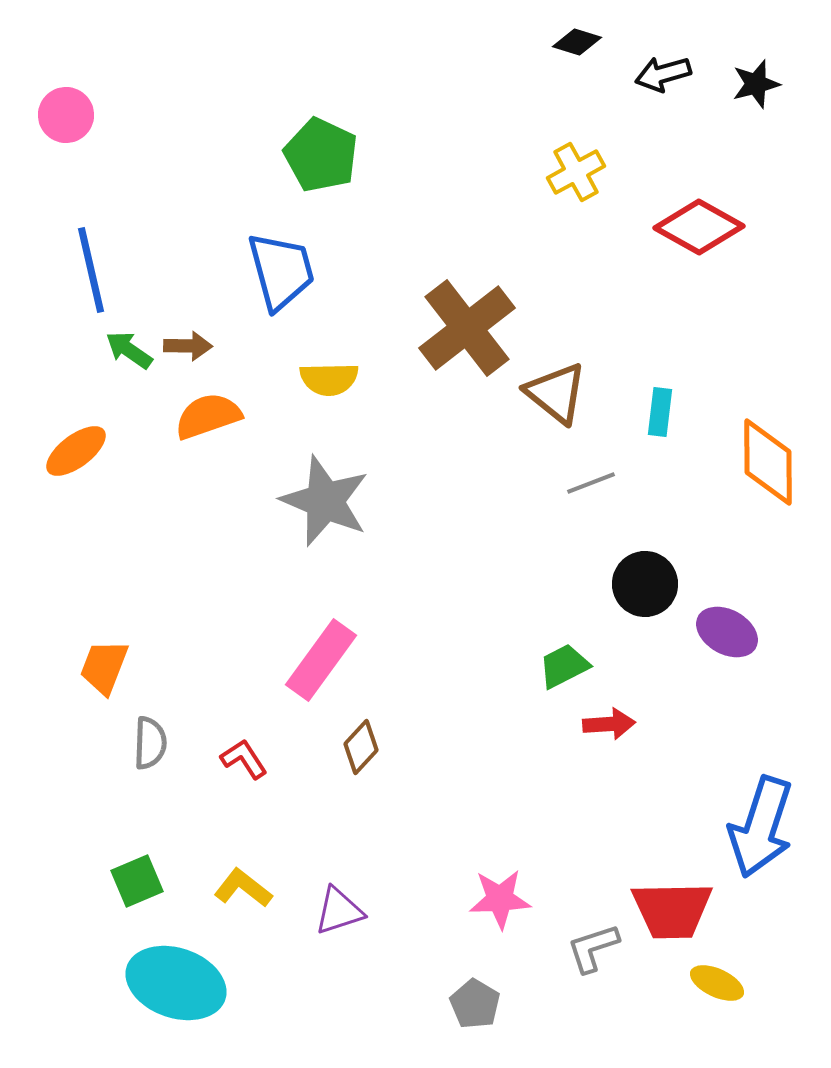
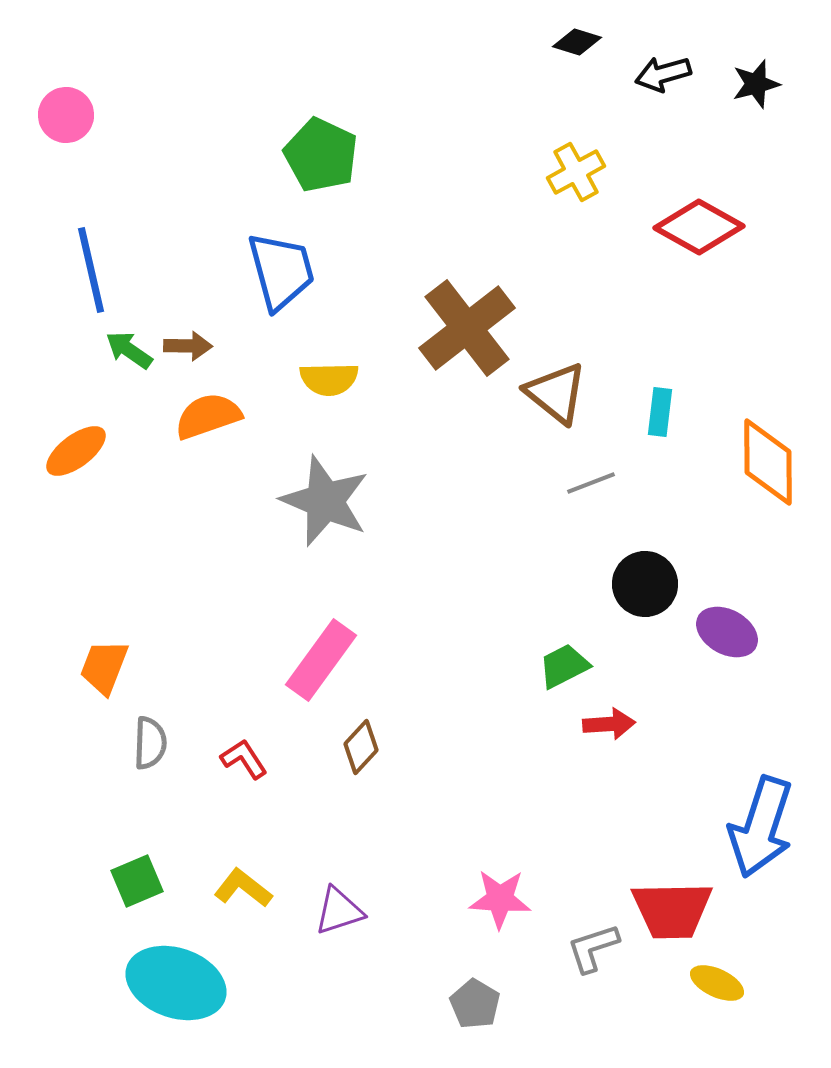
pink star: rotated 6 degrees clockwise
